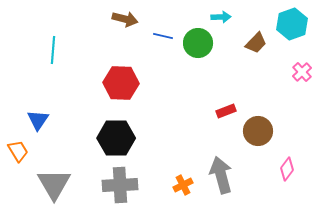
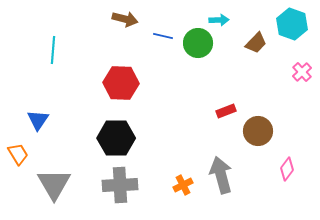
cyan arrow: moved 2 px left, 3 px down
cyan hexagon: rotated 20 degrees counterclockwise
orange trapezoid: moved 3 px down
